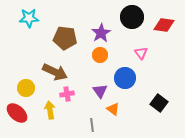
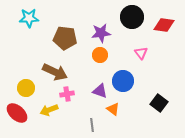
purple star: rotated 24 degrees clockwise
blue circle: moved 2 px left, 3 px down
purple triangle: rotated 35 degrees counterclockwise
yellow arrow: moved 1 px left; rotated 102 degrees counterclockwise
